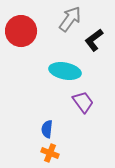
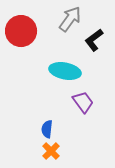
orange cross: moved 1 px right, 2 px up; rotated 24 degrees clockwise
